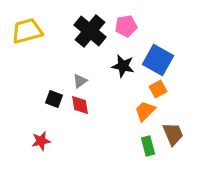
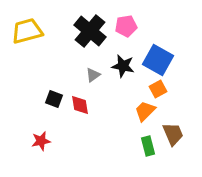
gray triangle: moved 13 px right, 6 px up
